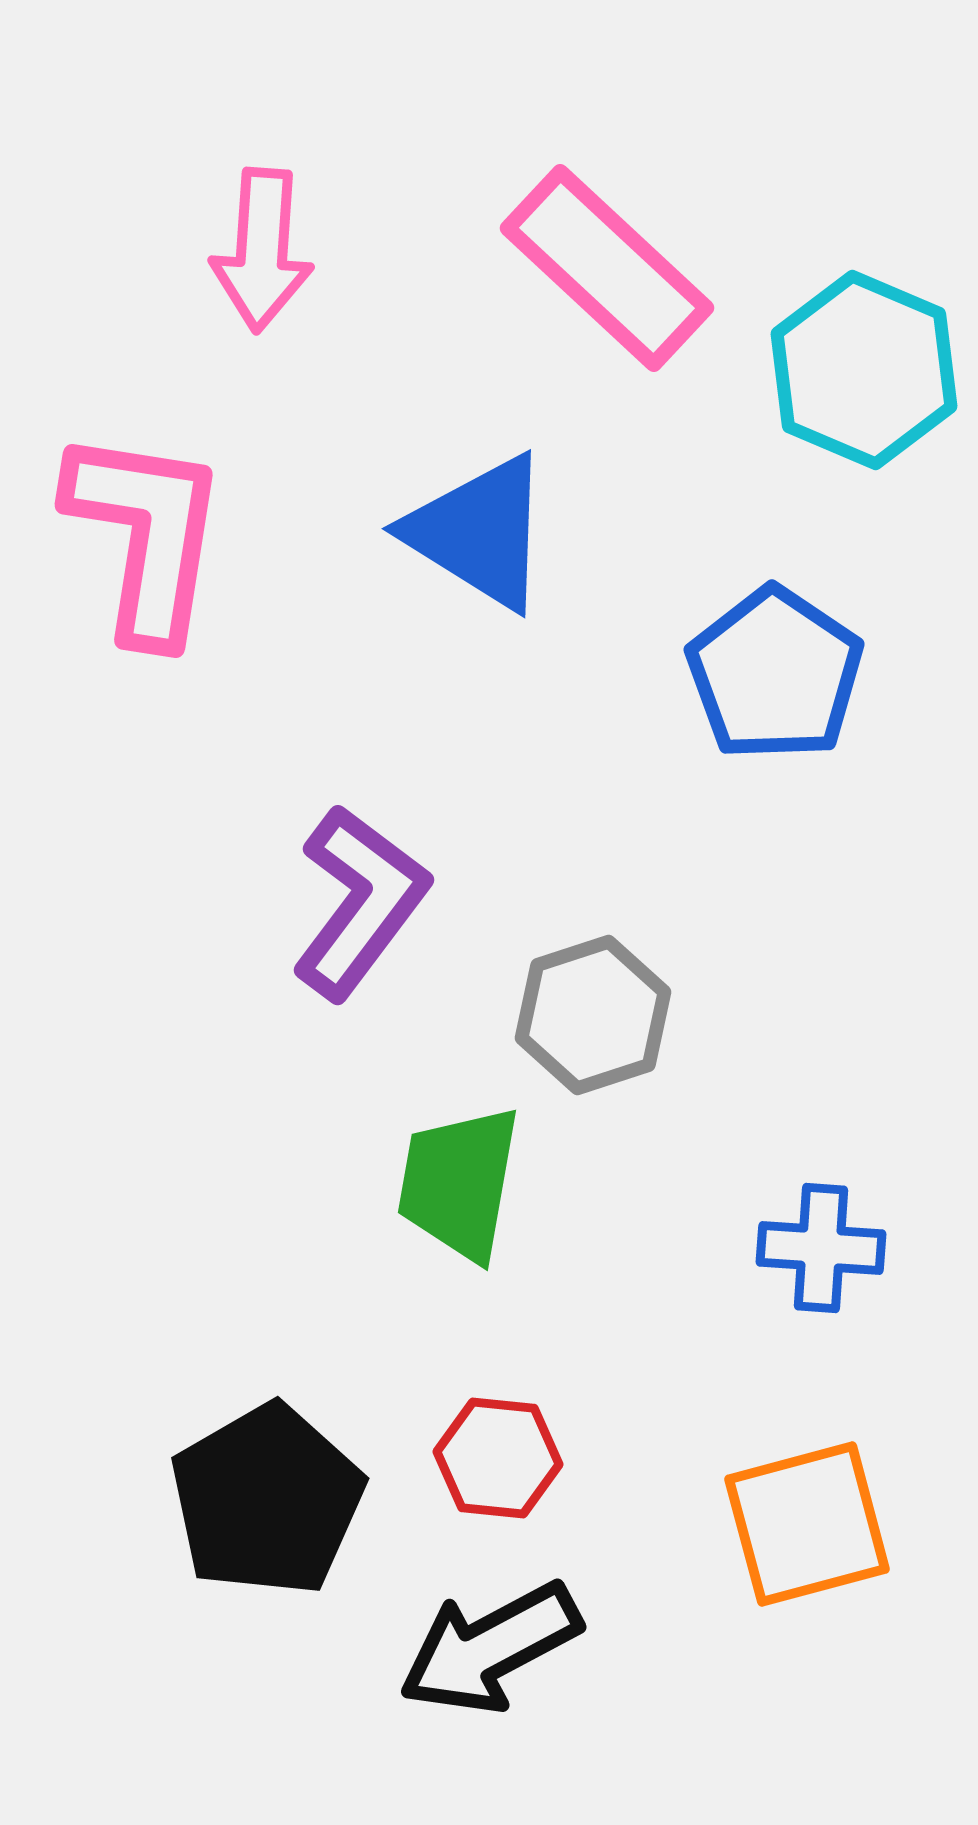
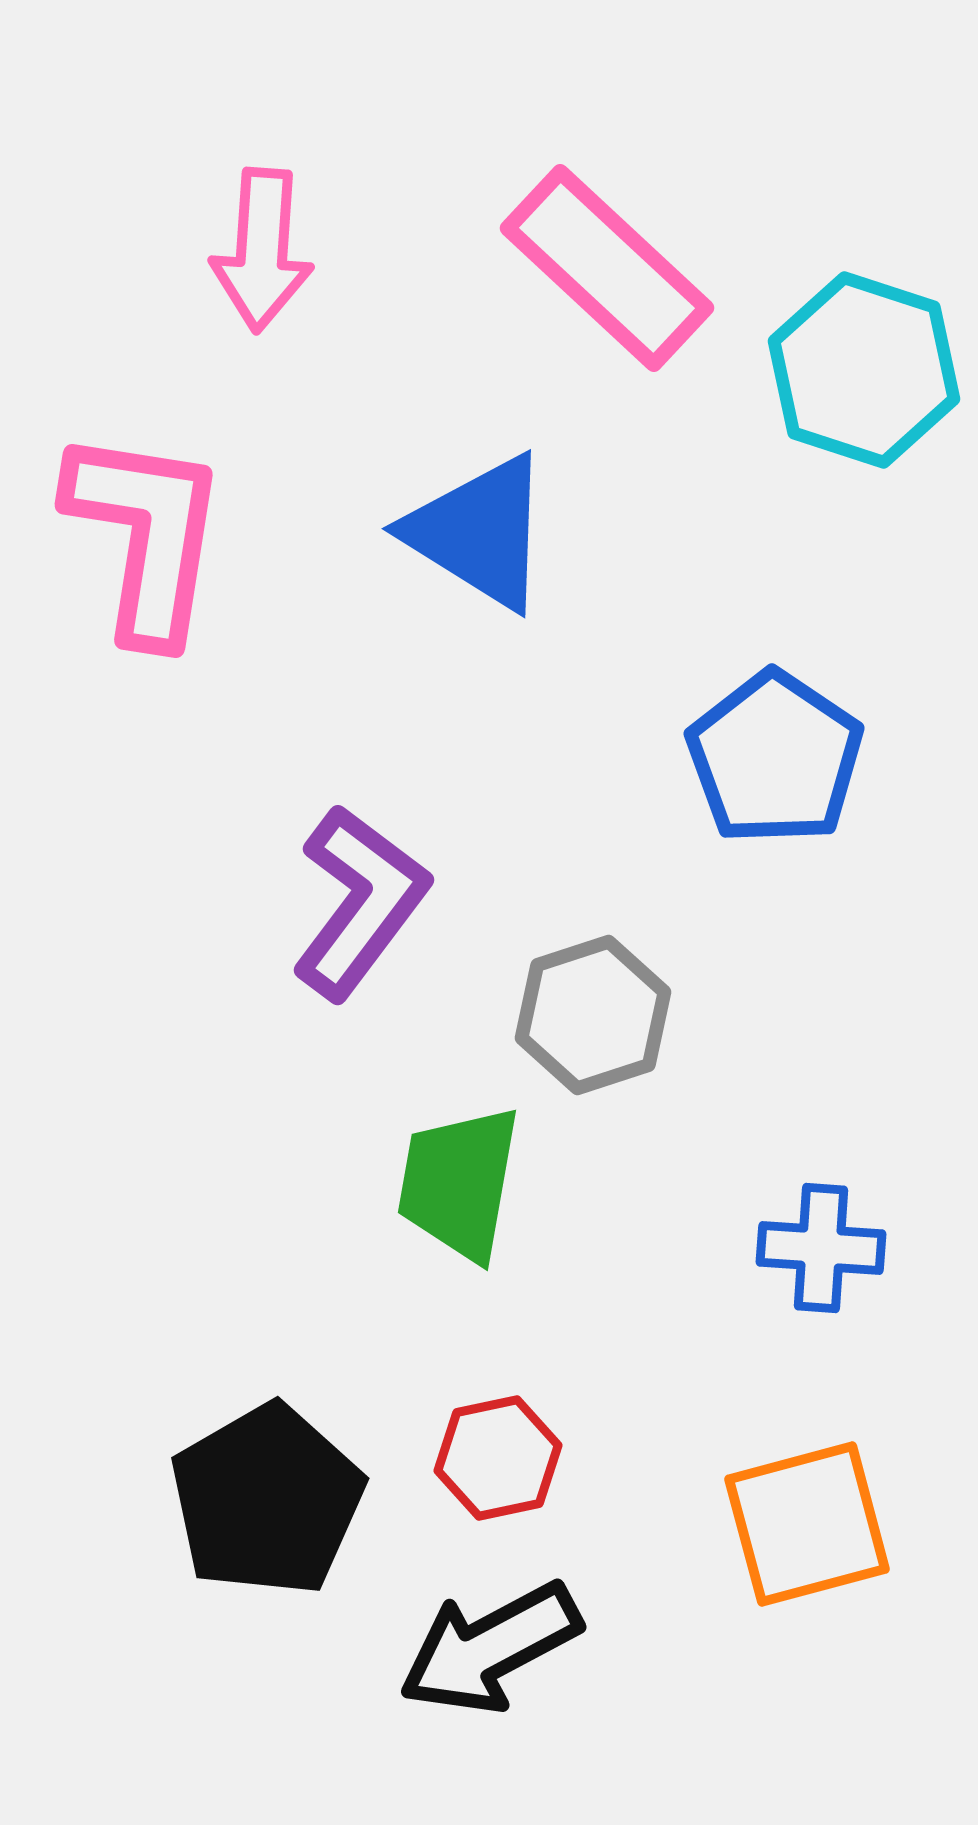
cyan hexagon: rotated 5 degrees counterclockwise
blue pentagon: moved 84 px down
red hexagon: rotated 18 degrees counterclockwise
